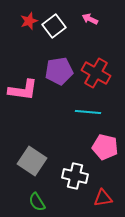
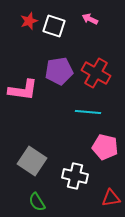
white square: rotated 35 degrees counterclockwise
red triangle: moved 8 px right
